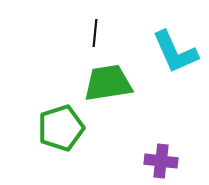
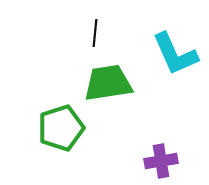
cyan L-shape: moved 2 px down
purple cross: rotated 16 degrees counterclockwise
